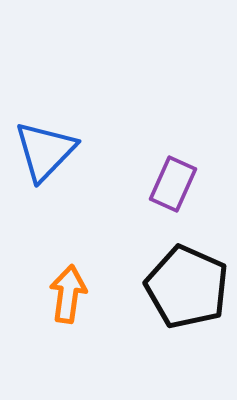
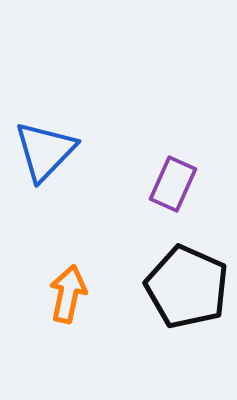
orange arrow: rotated 4 degrees clockwise
